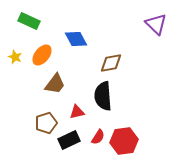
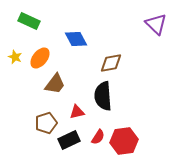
orange ellipse: moved 2 px left, 3 px down
